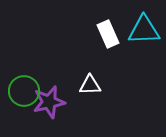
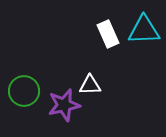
purple star: moved 15 px right, 3 px down
